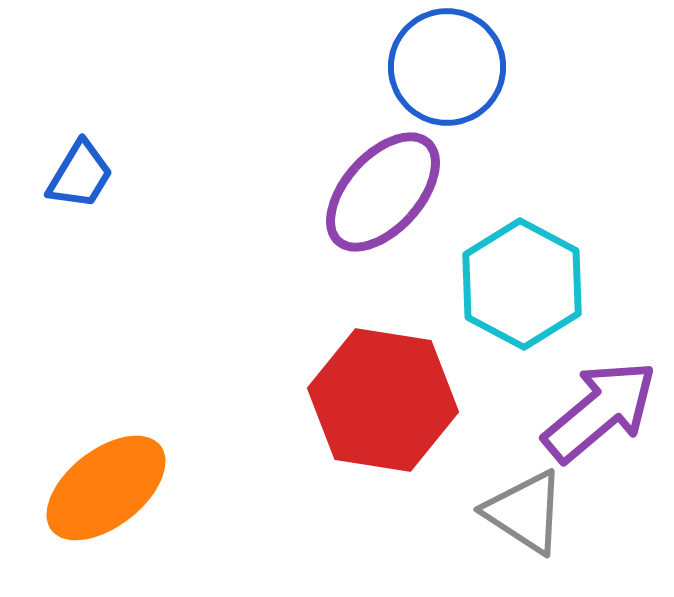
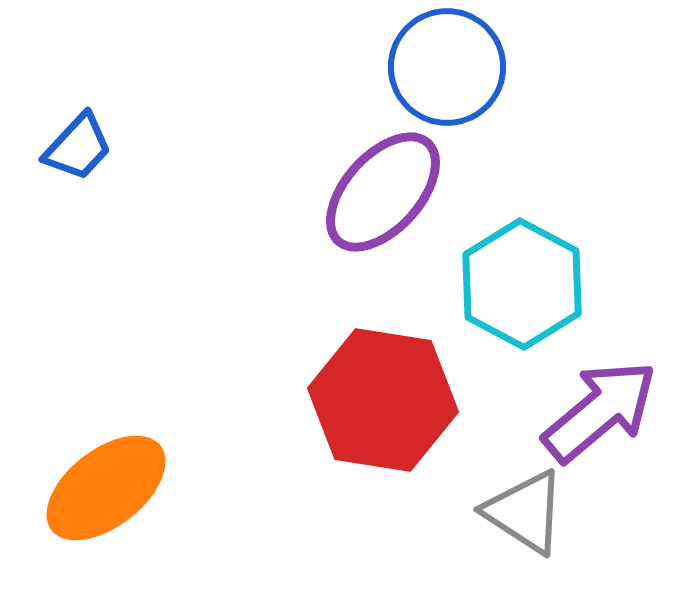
blue trapezoid: moved 2 px left, 28 px up; rotated 12 degrees clockwise
